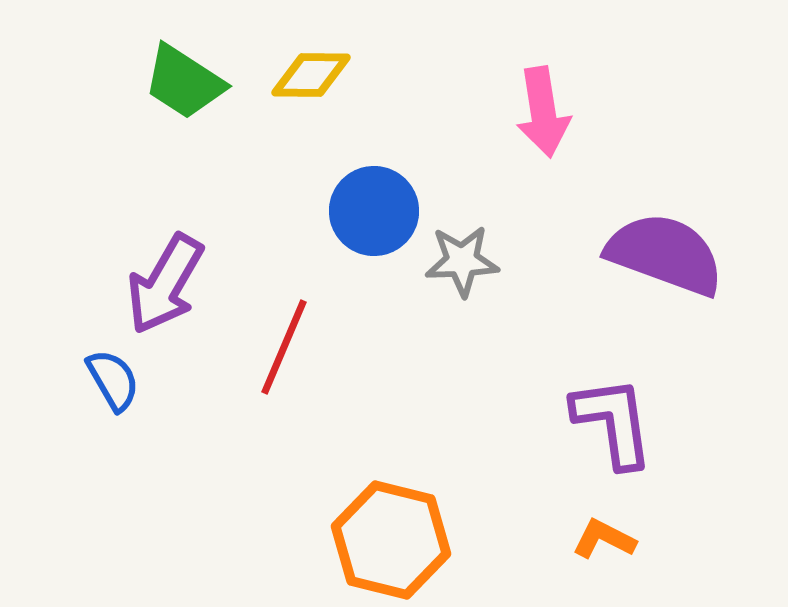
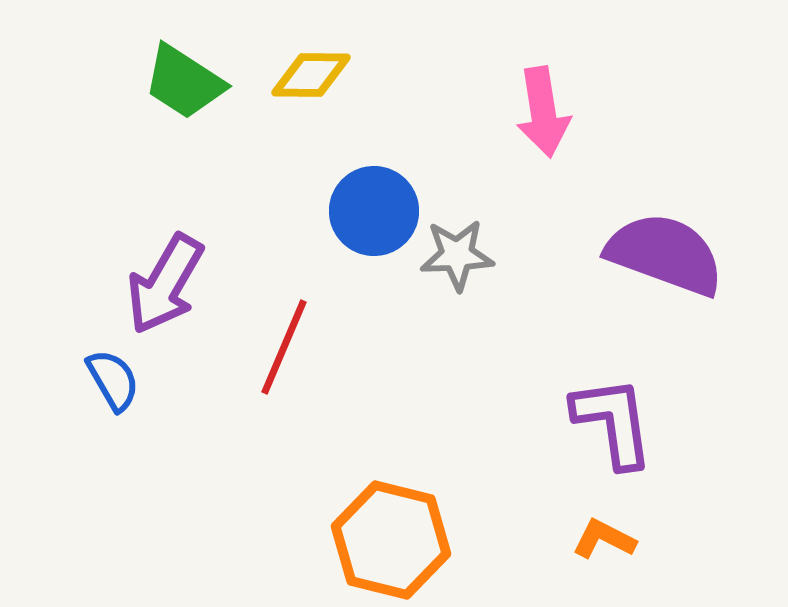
gray star: moved 5 px left, 6 px up
